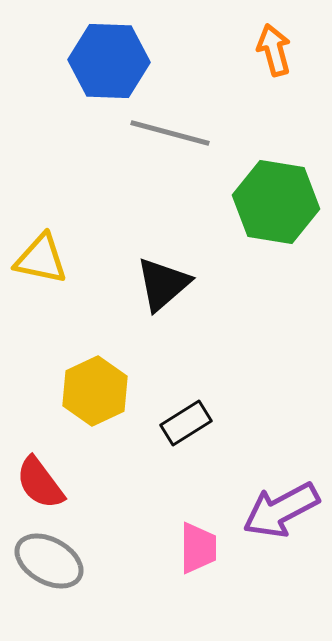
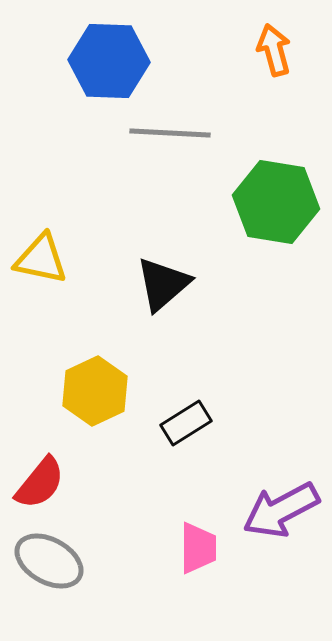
gray line: rotated 12 degrees counterclockwise
red semicircle: rotated 104 degrees counterclockwise
